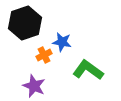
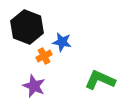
black hexagon: moved 2 px right, 4 px down; rotated 20 degrees counterclockwise
orange cross: moved 1 px down
green L-shape: moved 12 px right, 10 px down; rotated 12 degrees counterclockwise
